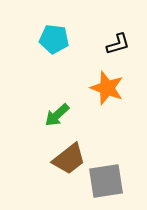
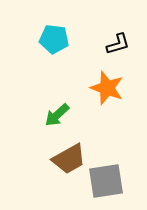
brown trapezoid: rotated 9 degrees clockwise
